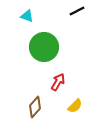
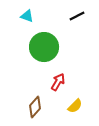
black line: moved 5 px down
